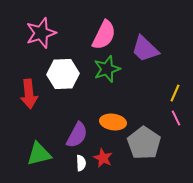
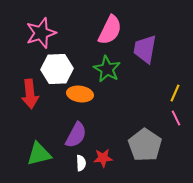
pink semicircle: moved 6 px right, 5 px up
purple trapezoid: rotated 56 degrees clockwise
green star: rotated 24 degrees counterclockwise
white hexagon: moved 6 px left, 5 px up
red arrow: moved 1 px right
orange ellipse: moved 33 px left, 28 px up
purple semicircle: moved 1 px left
gray pentagon: moved 1 px right, 2 px down
red star: rotated 30 degrees counterclockwise
